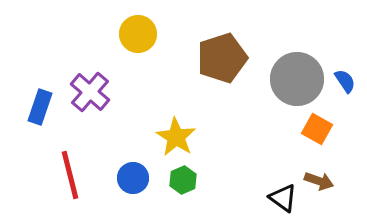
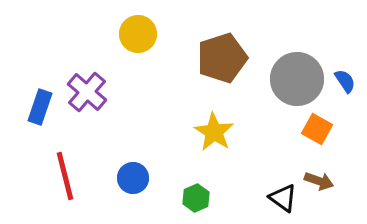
purple cross: moved 3 px left
yellow star: moved 38 px right, 5 px up
red line: moved 5 px left, 1 px down
green hexagon: moved 13 px right, 18 px down
